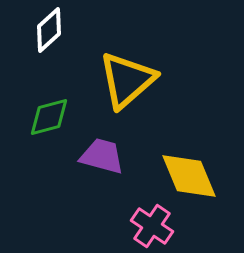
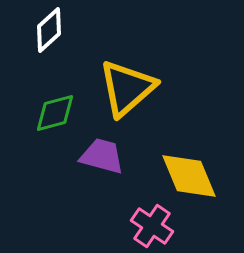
yellow triangle: moved 8 px down
green diamond: moved 6 px right, 4 px up
